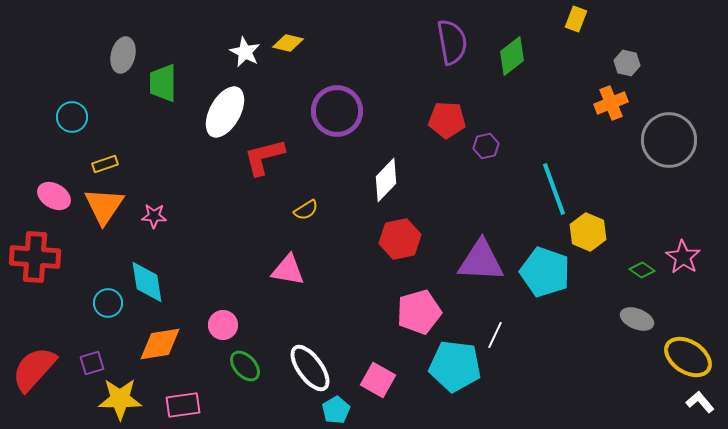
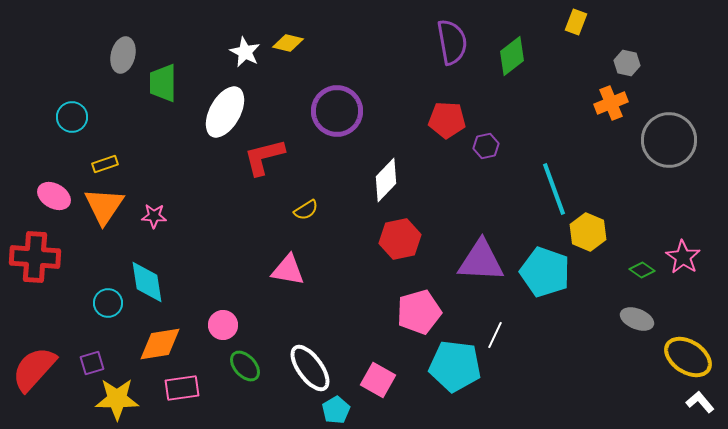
yellow rectangle at (576, 19): moved 3 px down
yellow star at (120, 399): moved 3 px left
pink rectangle at (183, 405): moved 1 px left, 17 px up
